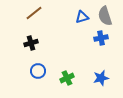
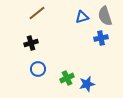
brown line: moved 3 px right
blue circle: moved 2 px up
blue star: moved 14 px left, 6 px down
